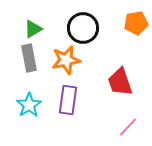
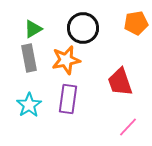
purple rectangle: moved 1 px up
